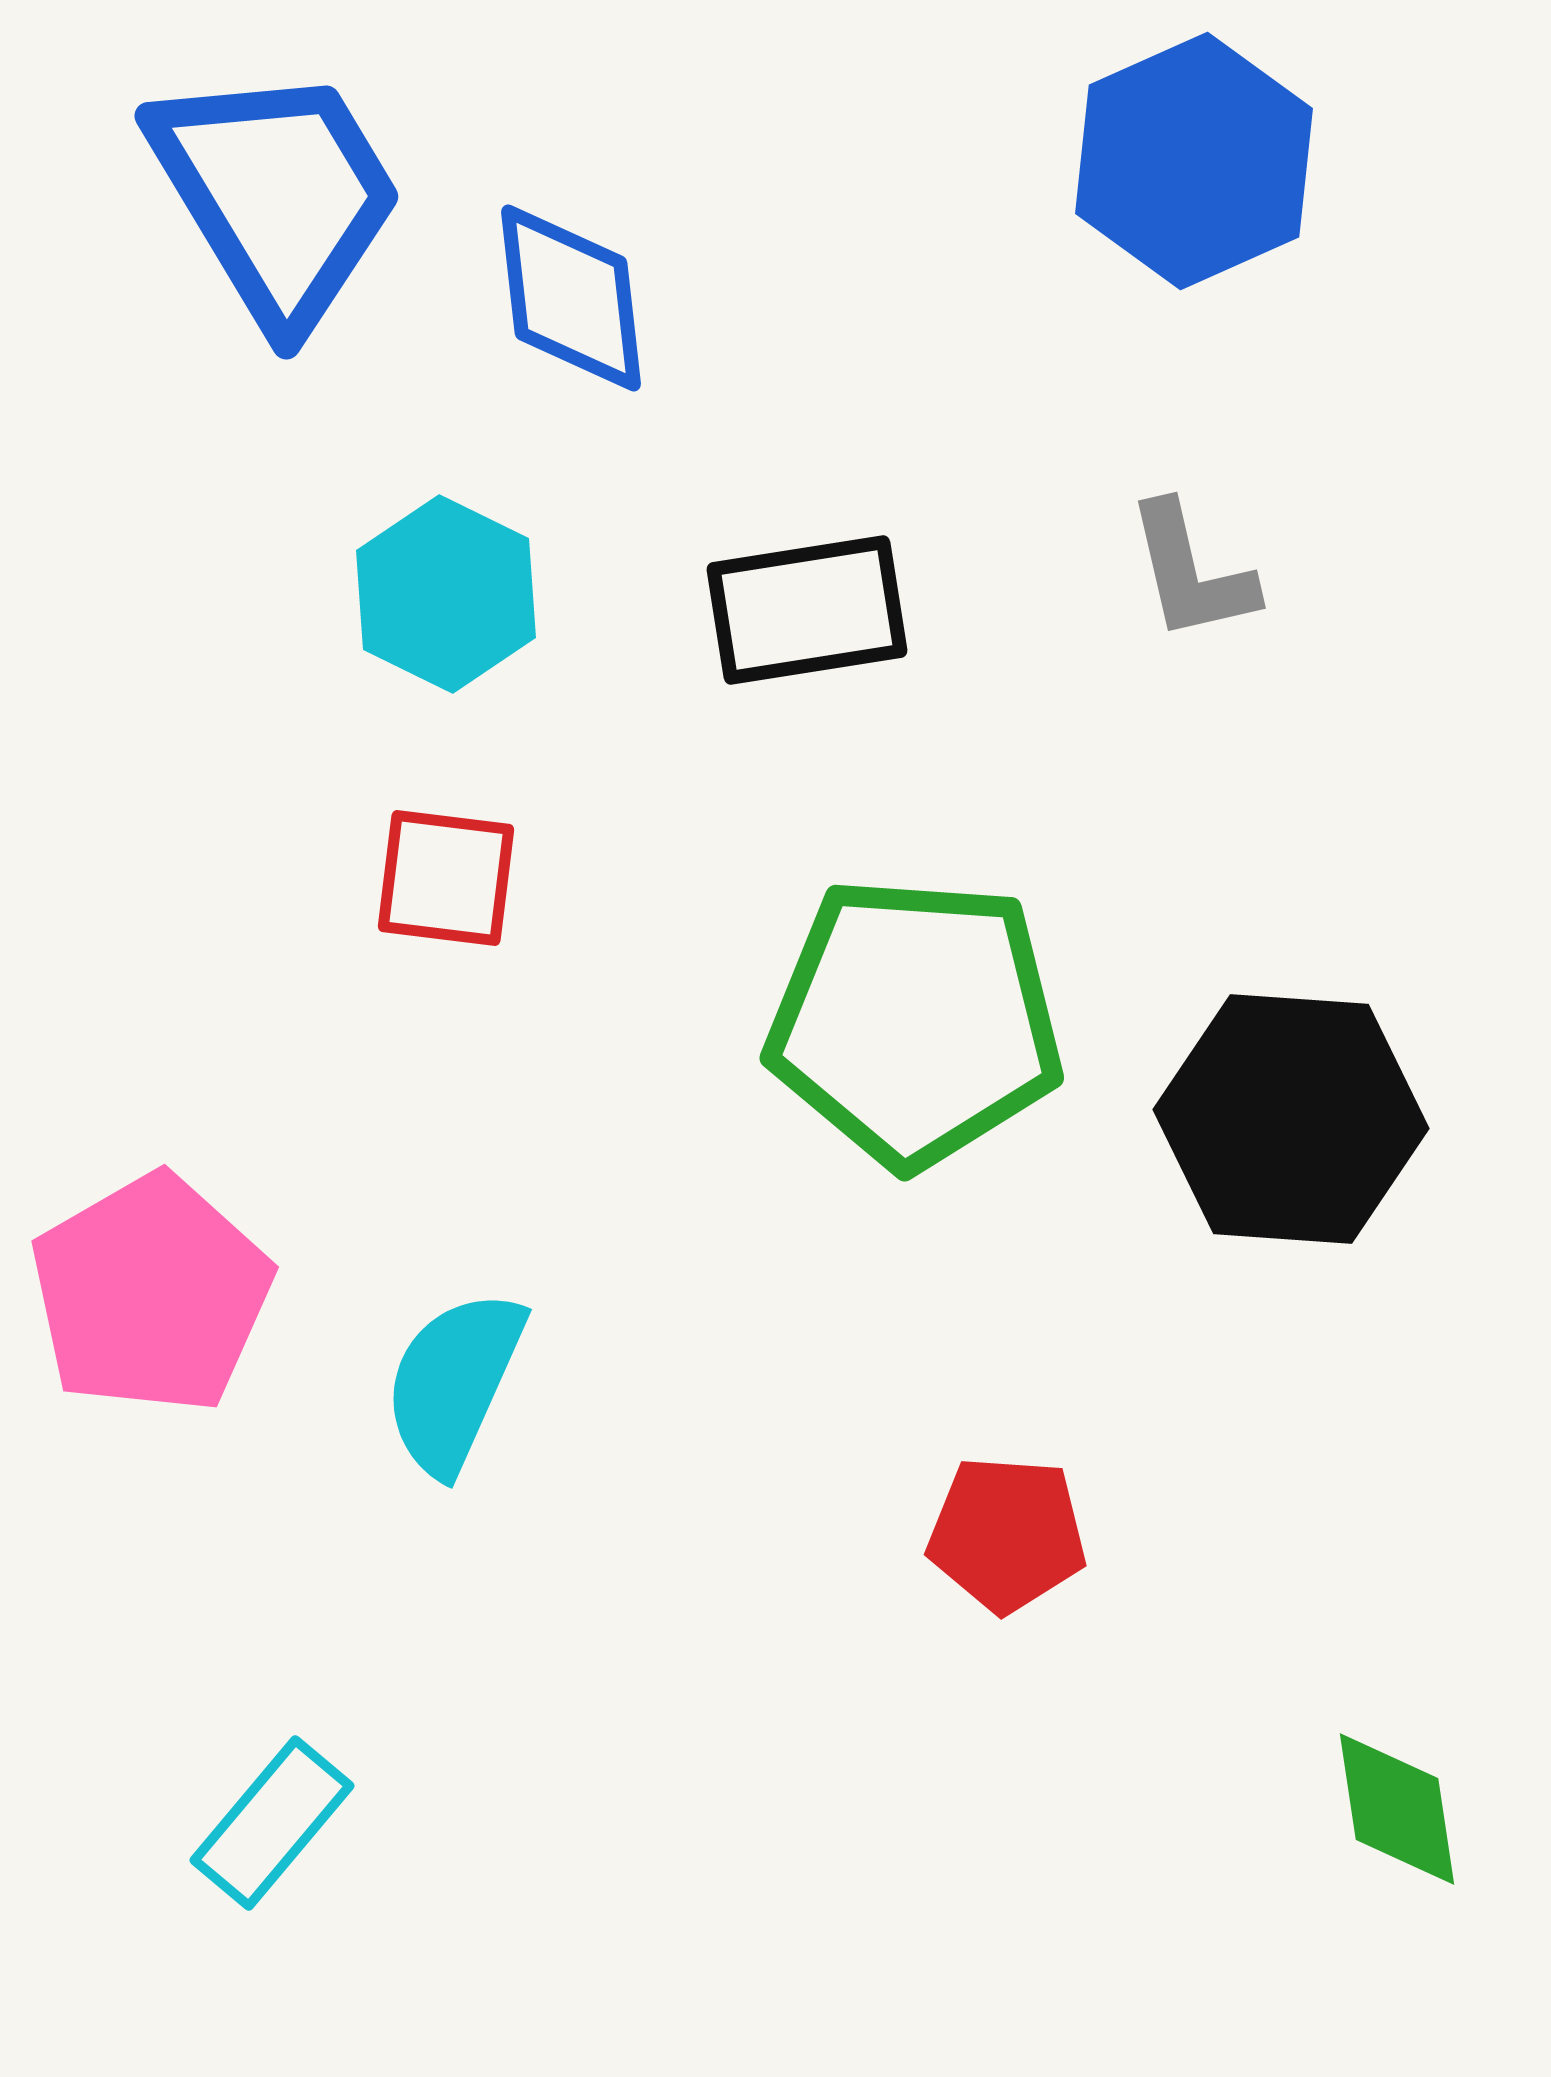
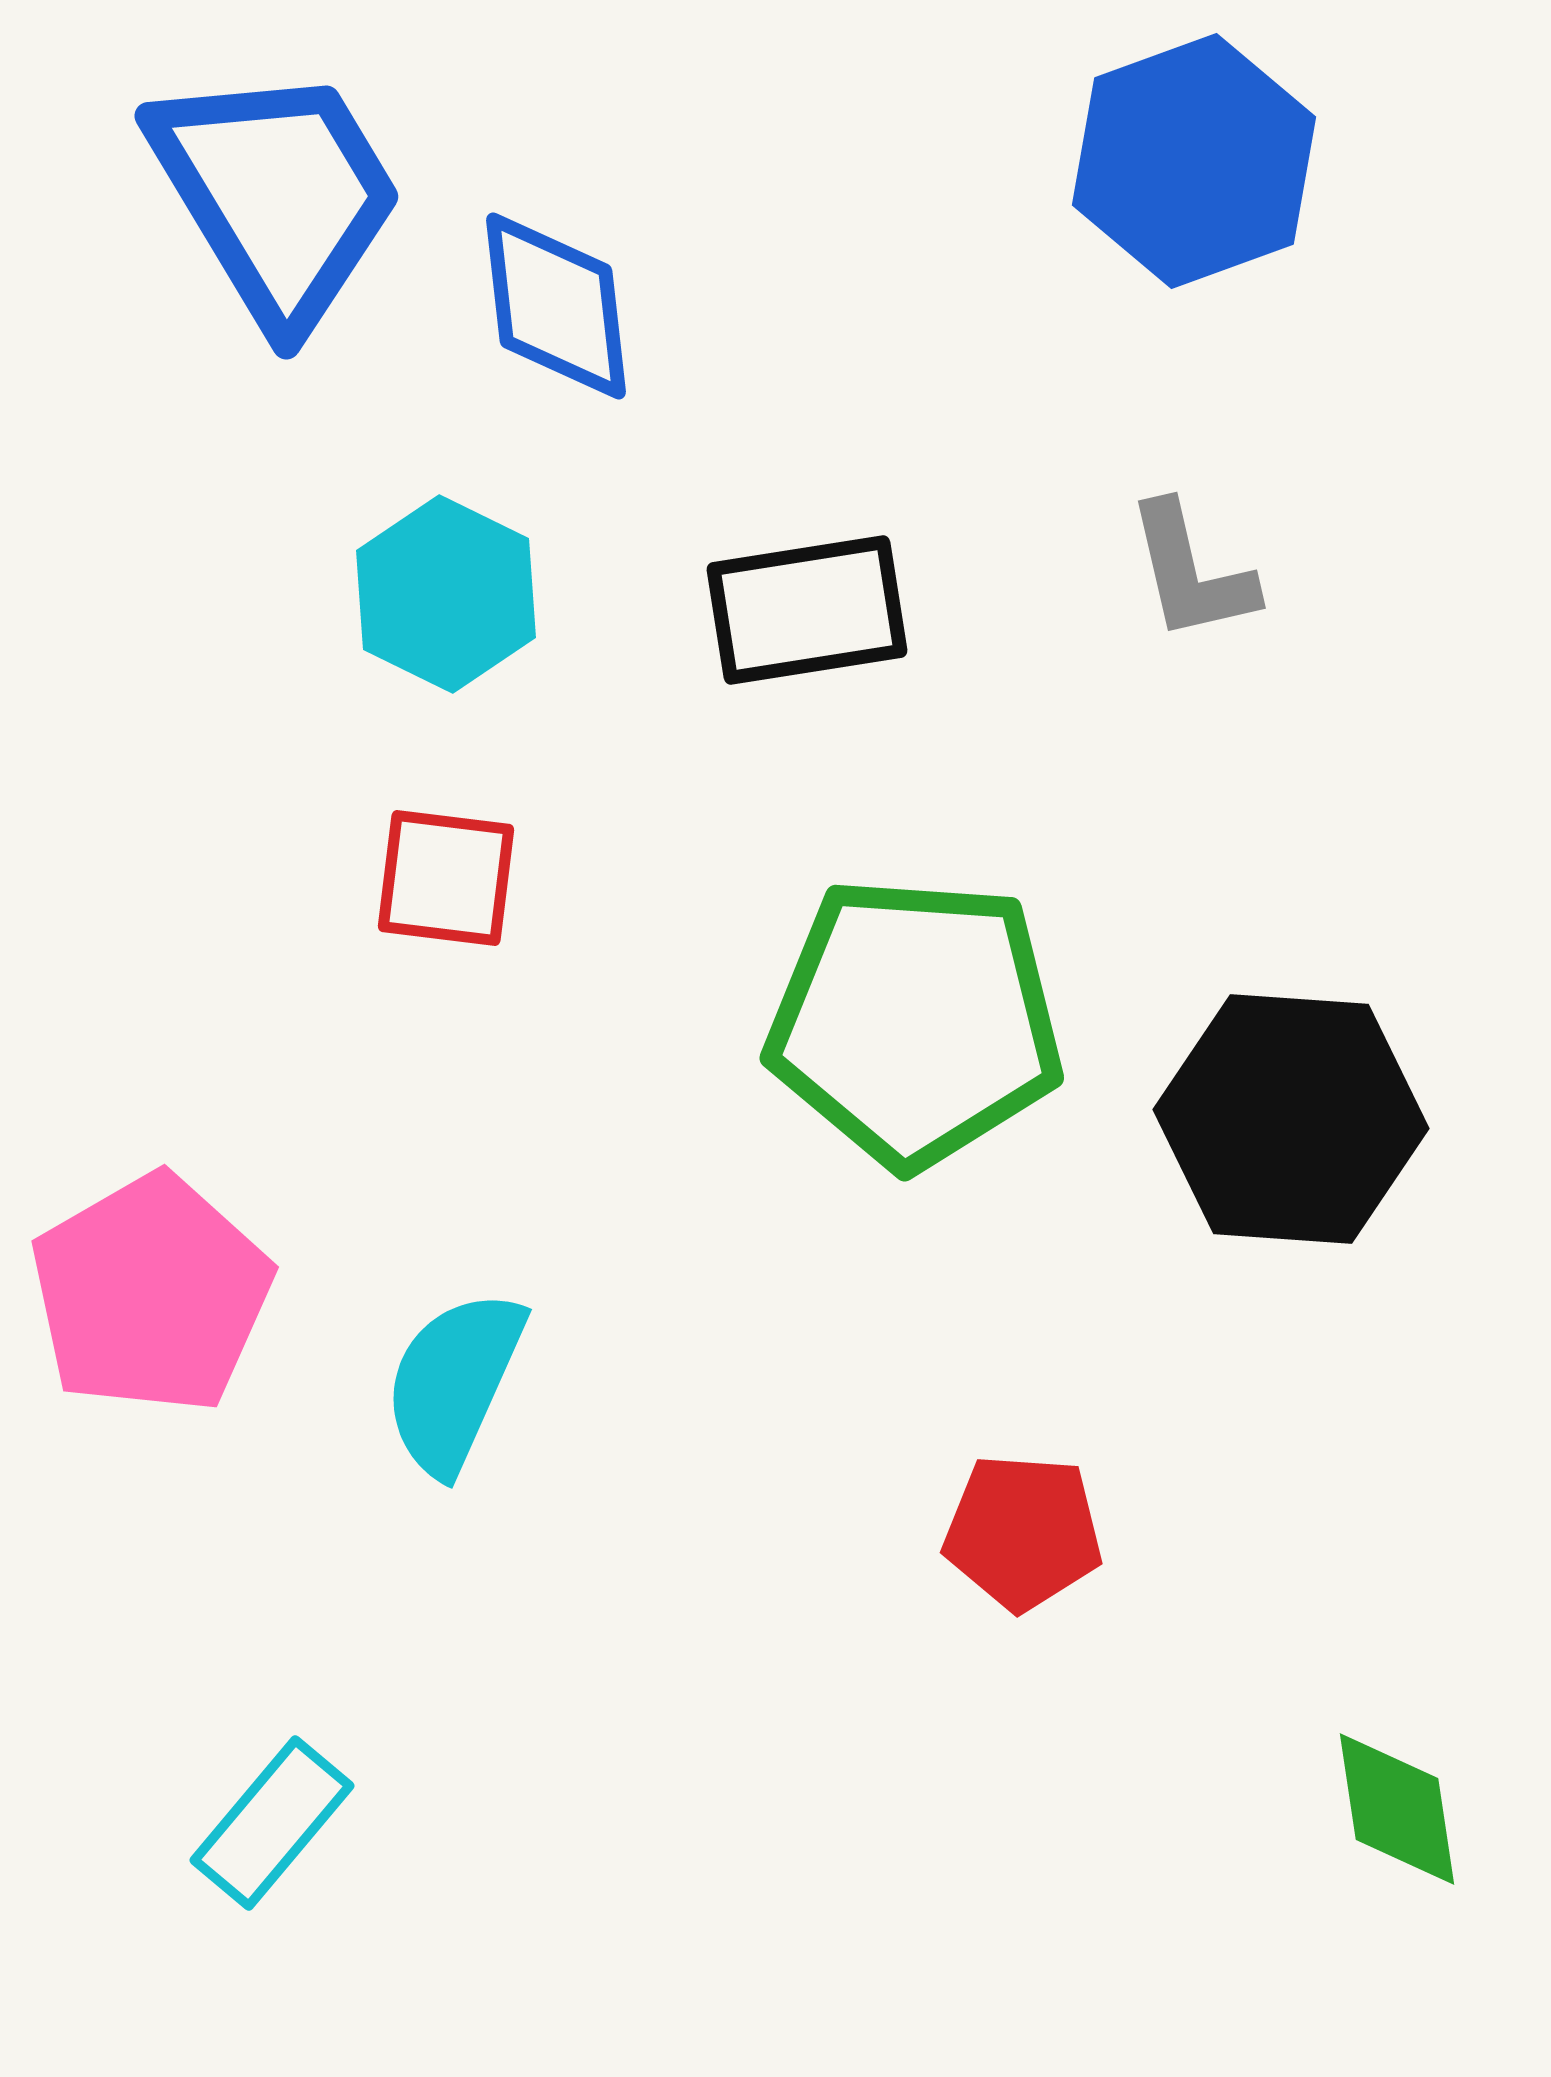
blue hexagon: rotated 4 degrees clockwise
blue diamond: moved 15 px left, 8 px down
red pentagon: moved 16 px right, 2 px up
